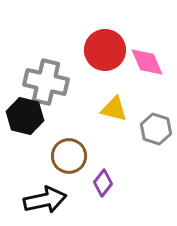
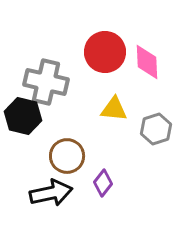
red circle: moved 2 px down
pink diamond: rotated 21 degrees clockwise
yellow triangle: rotated 8 degrees counterclockwise
black hexagon: moved 2 px left
gray hexagon: rotated 24 degrees clockwise
brown circle: moved 2 px left
black arrow: moved 6 px right, 7 px up
